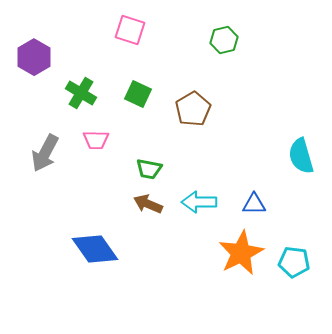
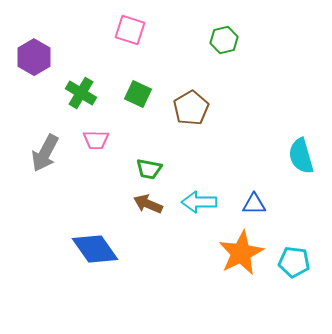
brown pentagon: moved 2 px left, 1 px up
